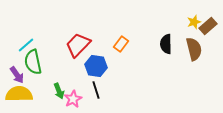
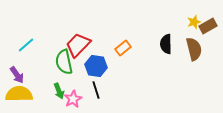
brown rectangle: rotated 12 degrees clockwise
orange rectangle: moved 2 px right, 4 px down; rotated 14 degrees clockwise
green semicircle: moved 31 px right
